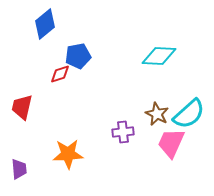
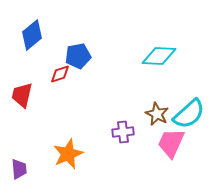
blue diamond: moved 13 px left, 11 px down
red trapezoid: moved 12 px up
orange star: rotated 20 degrees counterclockwise
